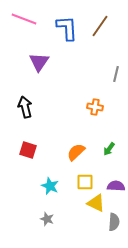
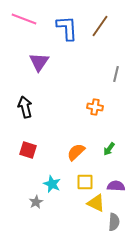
cyan star: moved 2 px right, 2 px up
gray star: moved 11 px left, 17 px up; rotated 24 degrees clockwise
